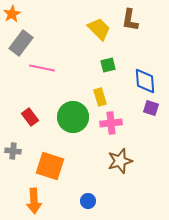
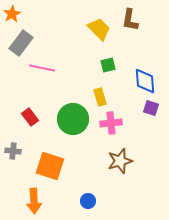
green circle: moved 2 px down
